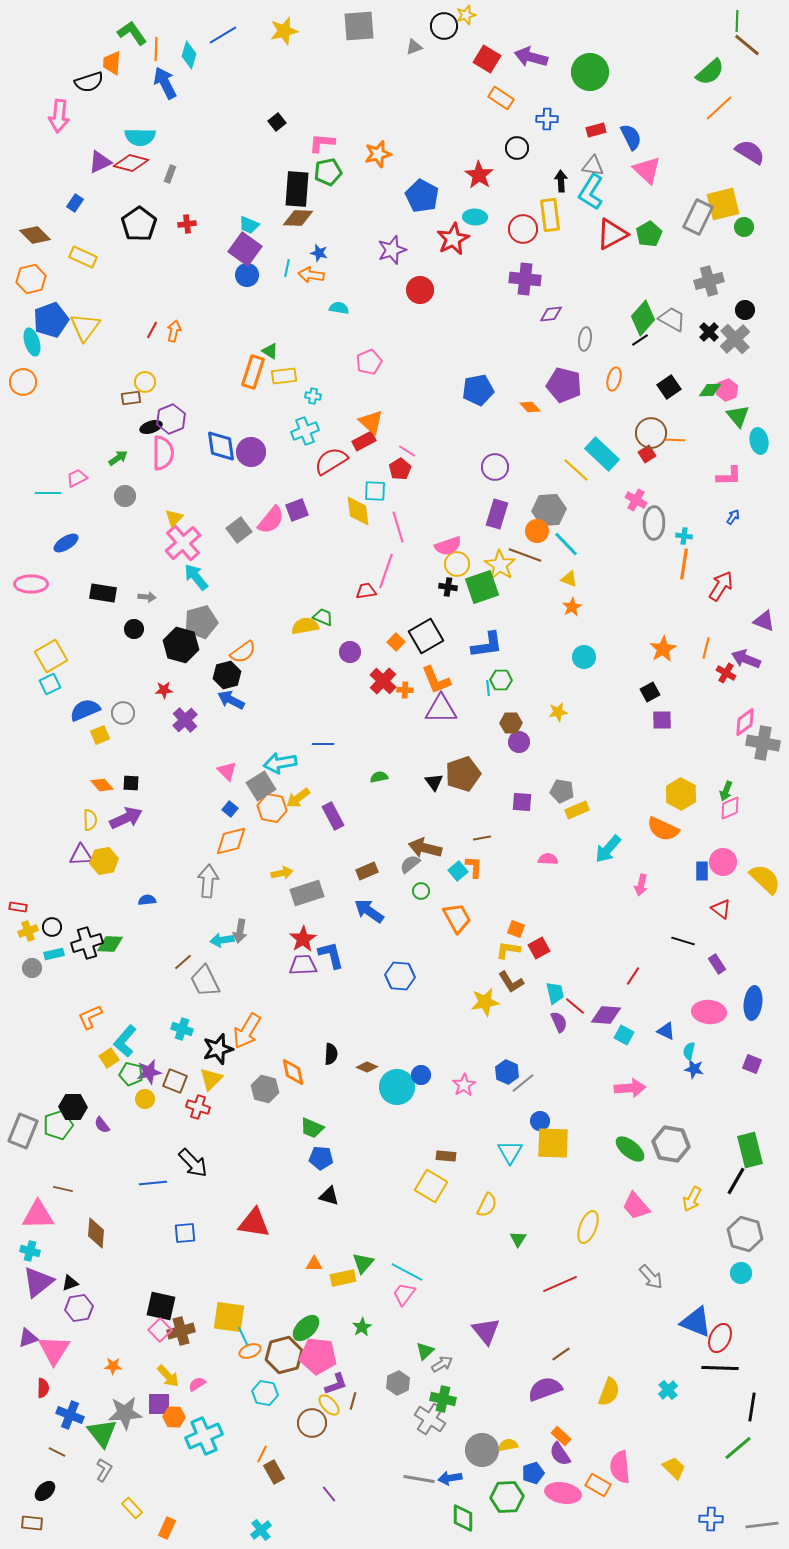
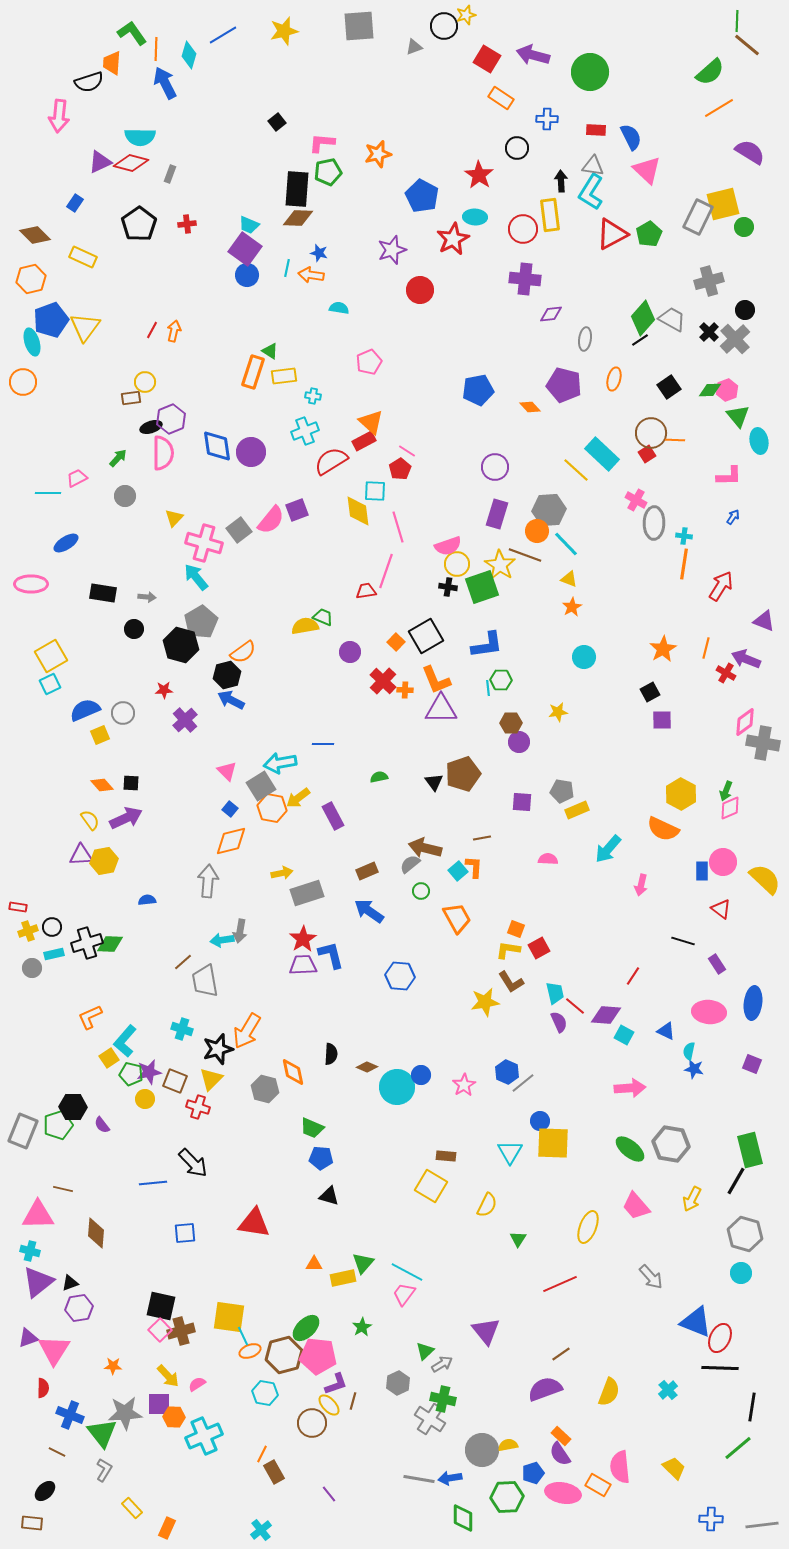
purple arrow at (531, 57): moved 2 px right, 2 px up
orange line at (719, 108): rotated 12 degrees clockwise
red rectangle at (596, 130): rotated 18 degrees clockwise
blue diamond at (221, 446): moved 4 px left
green arrow at (118, 458): rotated 12 degrees counterclockwise
pink cross at (183, 543): moved 21 px right; rotated 33 degrees counterclockwise
gray pentagon at (201, 622): rotated 16 degrees counterclockwise
yellow semicircle at (90, 820): rotated 35 degrees counterclockwise
gray trapezoid at (205, 981): rotated 16 degrees clockwise
